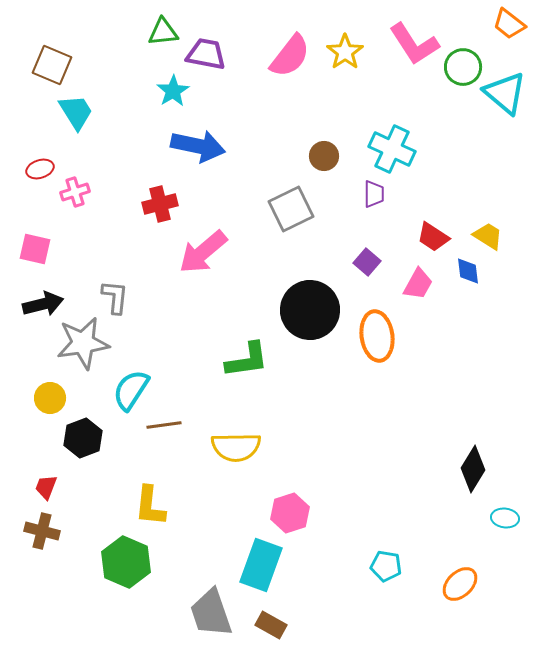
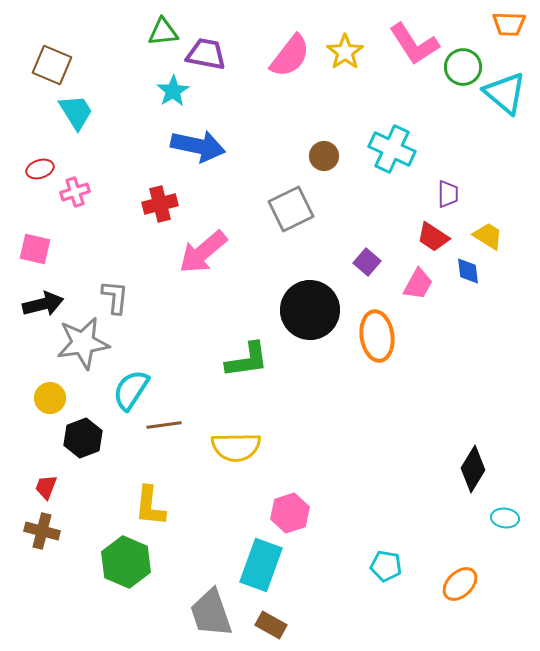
orange trapezoid at (509, 24): rotated 36 degrees counterclockwise
purple trapezoid at (374, 194): moved 74 px right
